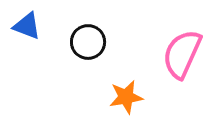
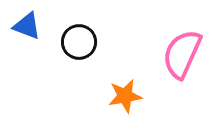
black circle: moved 9 px left
orange star: moved 1 px left, 1 px up
